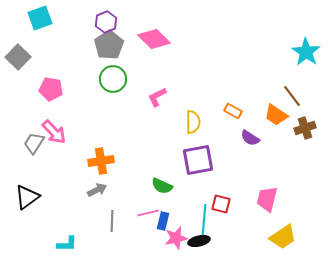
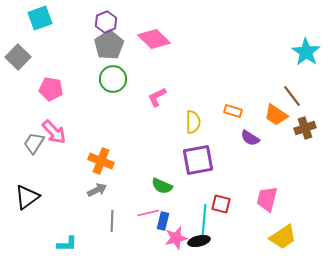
orange rectangle: rotated 12 degrees counterclockwise
orange cross: rotated 30 degrees clockwise
